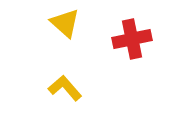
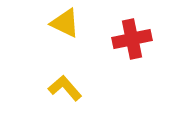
yellow triangle: rotated 16 degrees counterclockwise
